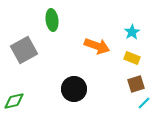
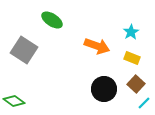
green ellipse: rotated 50 degrees counterclockwise
cyan star: moved 1 px left
gray square: rotated 28 degrees counterclockwise
brown square: rotated 30 degrees counterclockwise
black circle: moved 30 px right
green diamond: rotated 50 degrees clockwise
